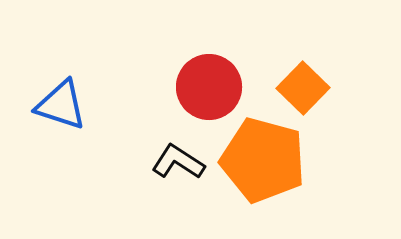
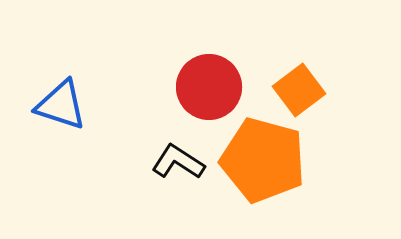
orange square: moved 4 px left, 2 px down; rotated 9 degrees clockwise
